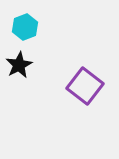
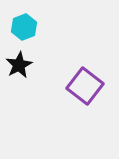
cyan hexagon: moved 1 px left
